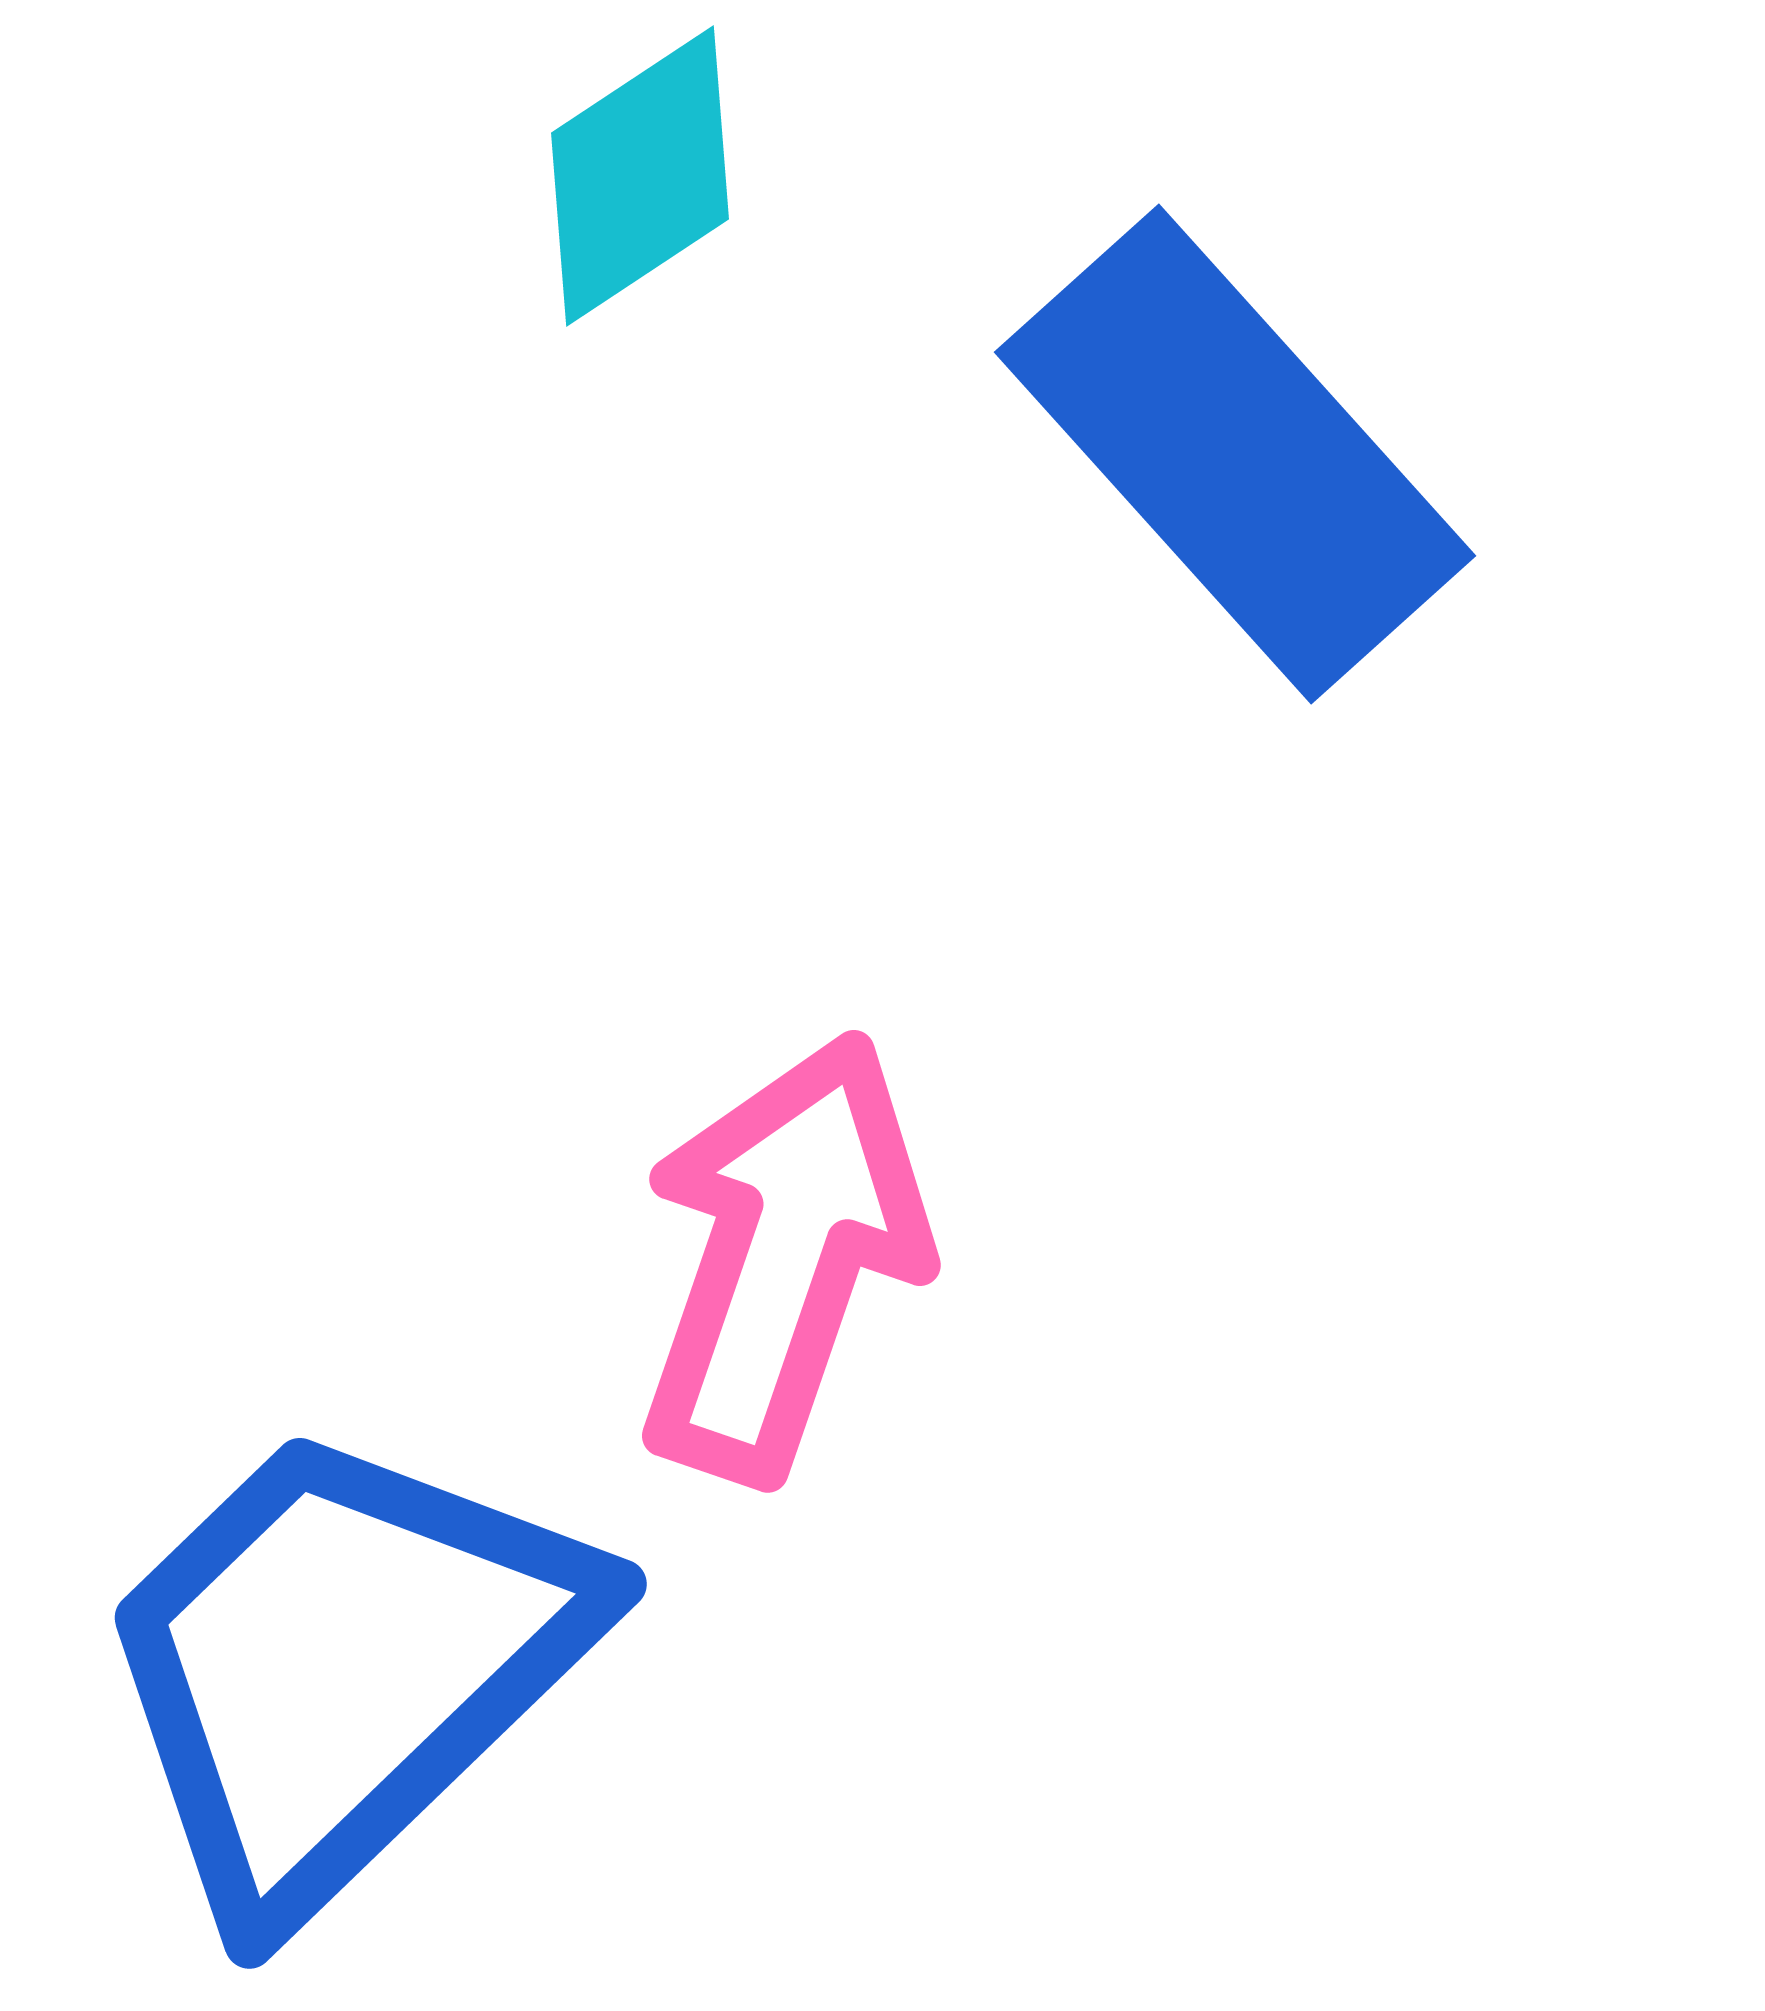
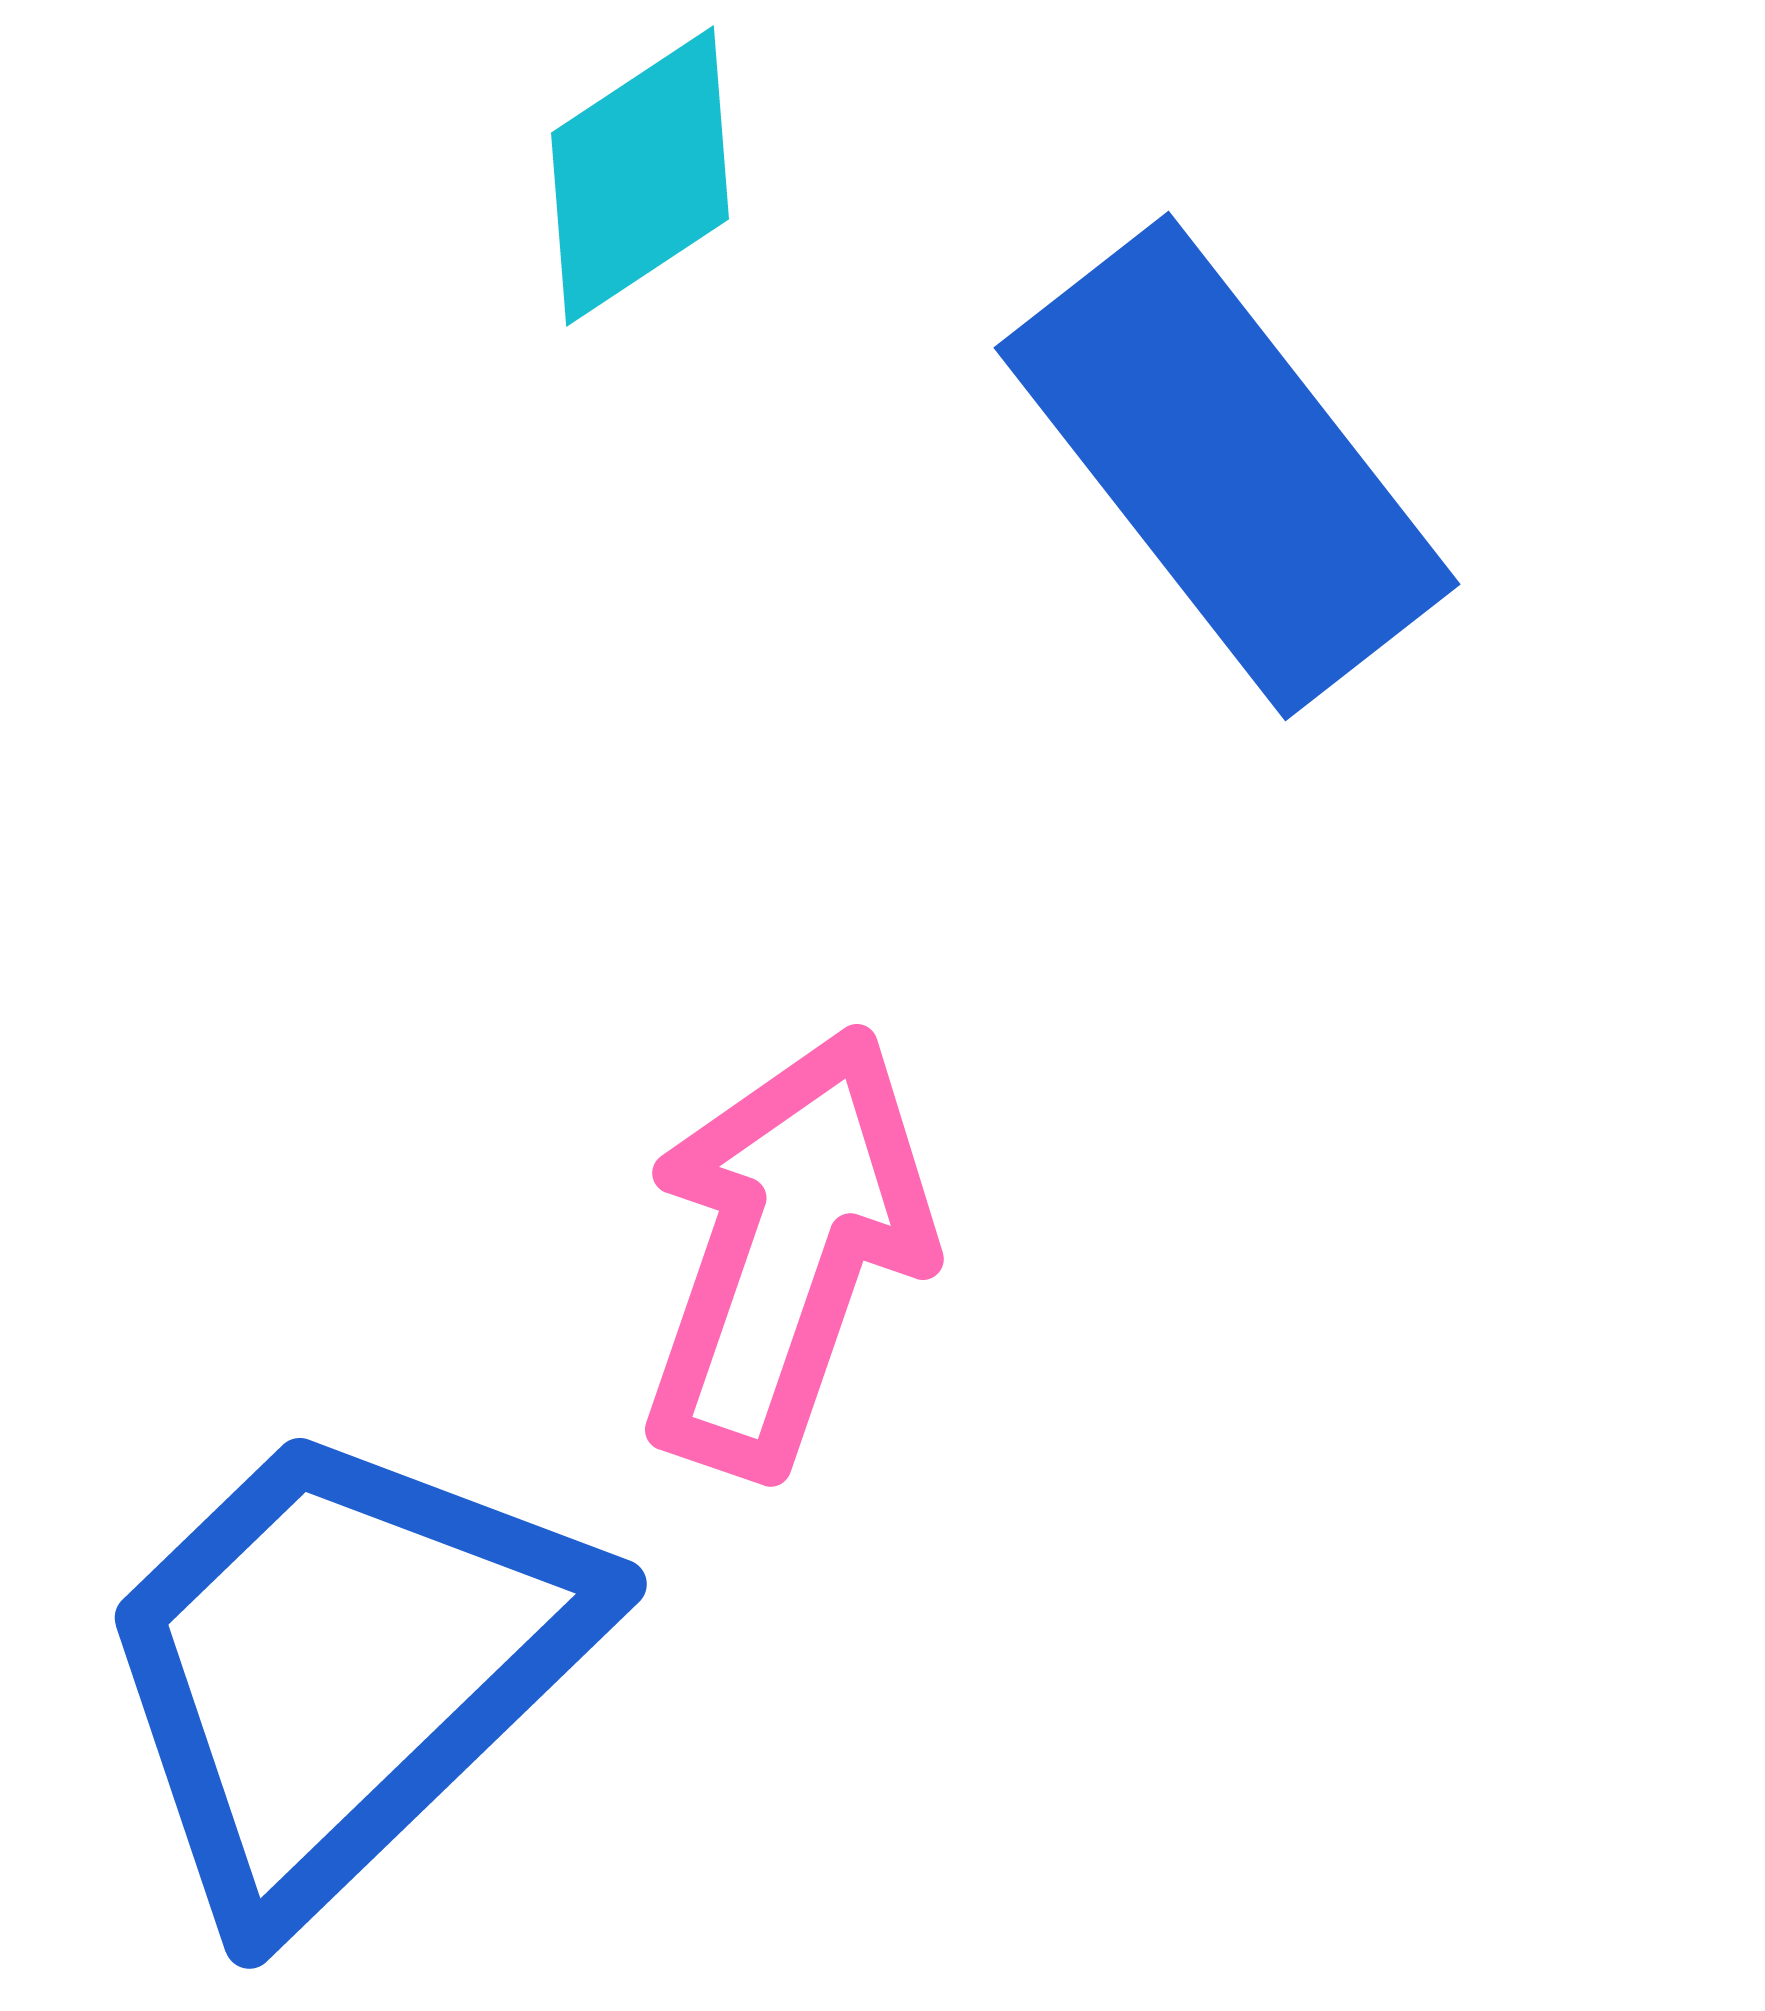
blue rectangle: moved 8 px left, 12 px down; rotated 4 degrees clockwise
pink arrow: moved 3 px right, 6 px up
